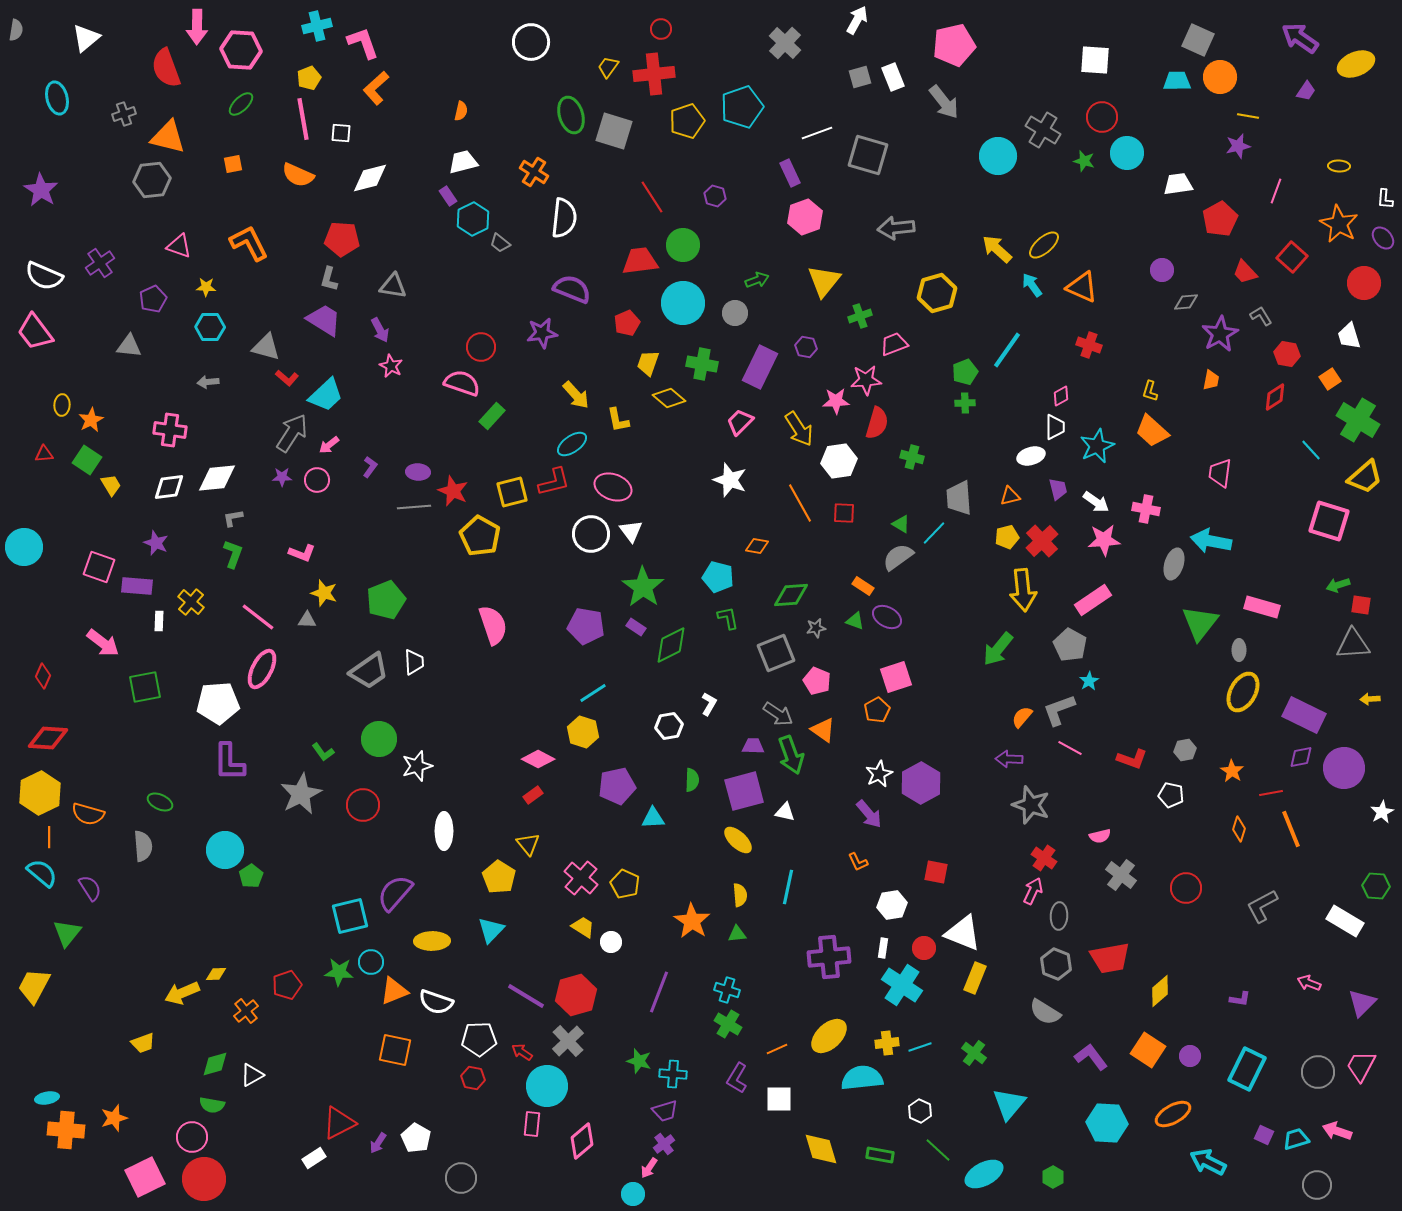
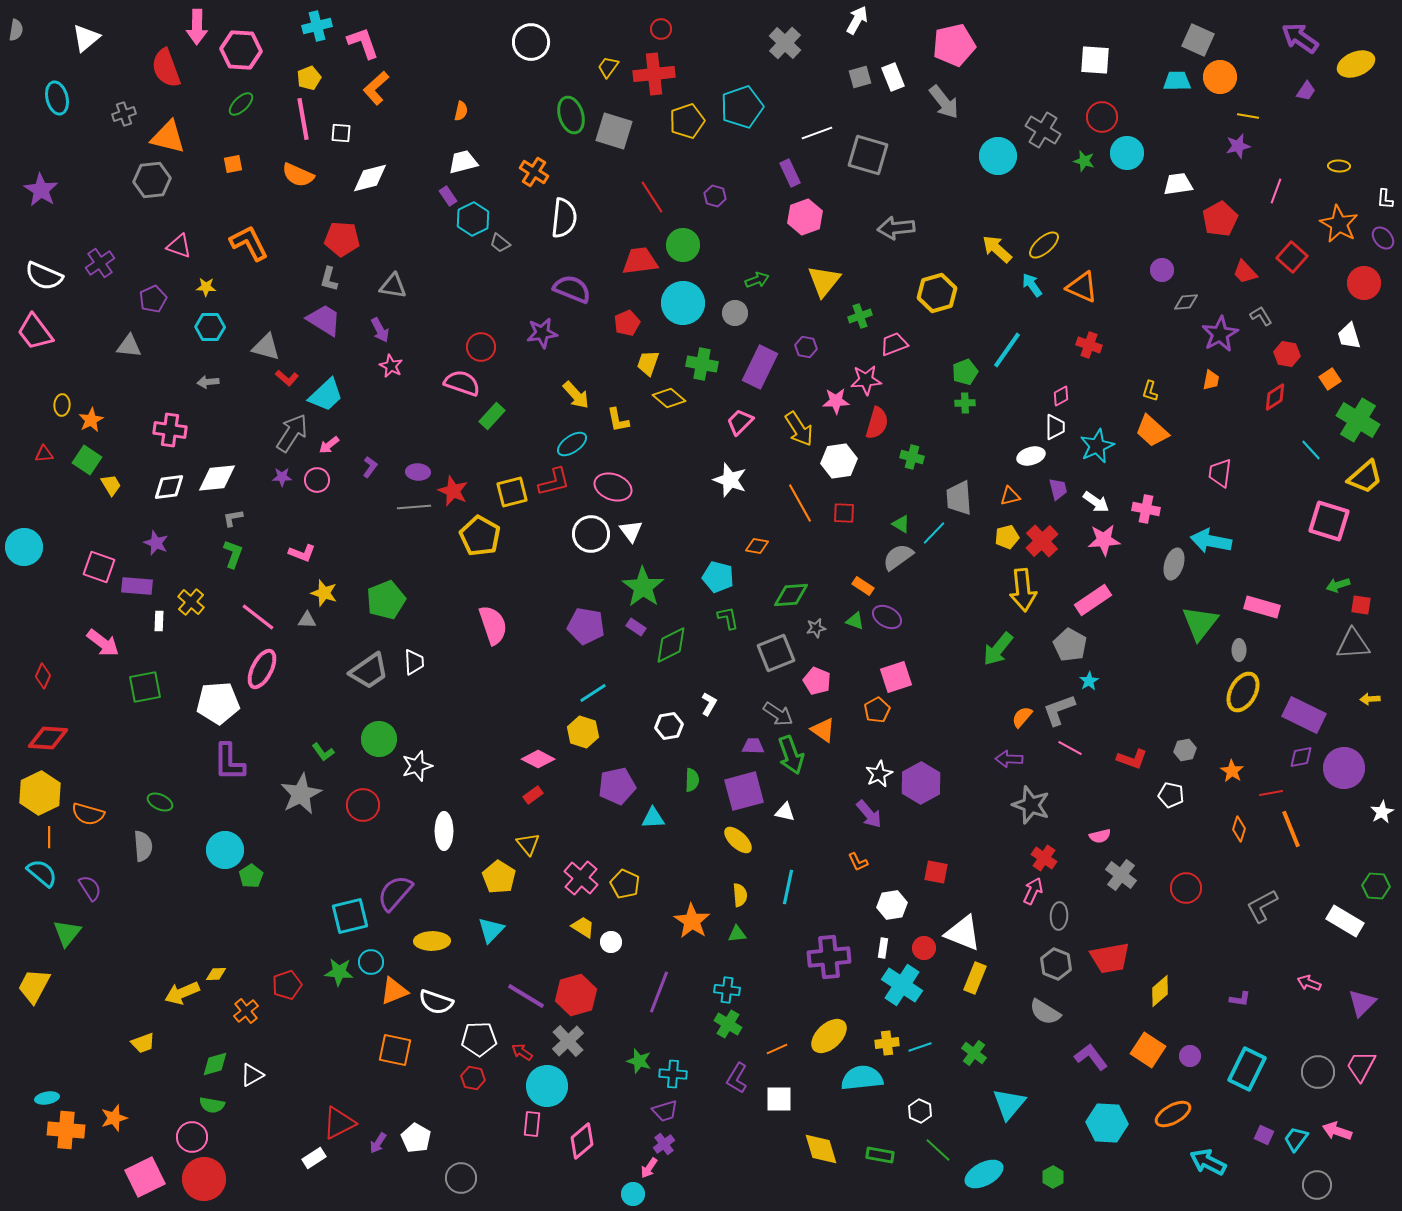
cyan cross at (727, 990): rotated 10 degrees counterclockwise
cyan trapezoid at (1296, 1139): rotated 36 degrees counterclockwise
